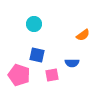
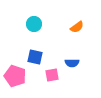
orange semicircle: moved 6 px left, 8 px up
blue square: moved 2 px left, 2 px down
pink pentagon: moved 4 px left, 1 px down
